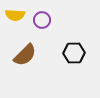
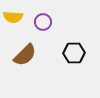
yellow semicircle: moved 2 px left, 2 px down
purple circle: moved 1 px right, 2 px down
